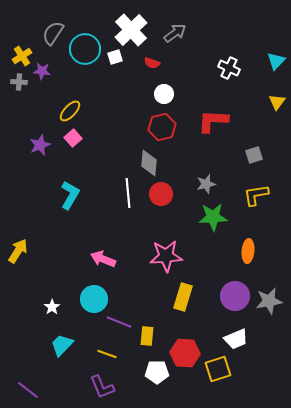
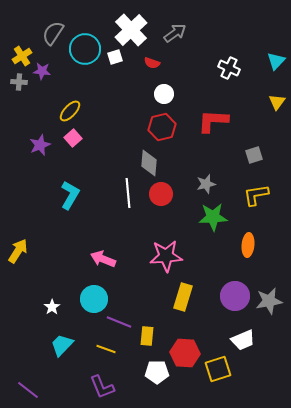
orange ellipse at (248, 251): moved 6 px up
white trapezoid at (236, 339): moved 7 px right, 1 px down
yellow line at (107, 354): moved 1 px left, 5 px up
